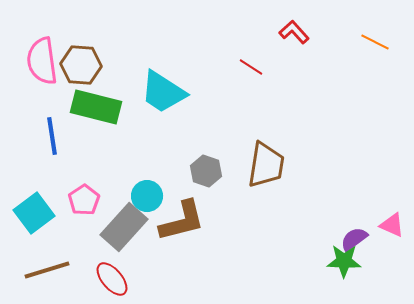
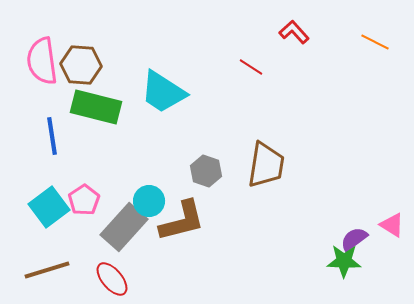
cyan circle: moved 2 px right, 5 px down
cyan square: moved 15 px right, 6 px up
pink triangle: rotated 8 degrees clockwise
